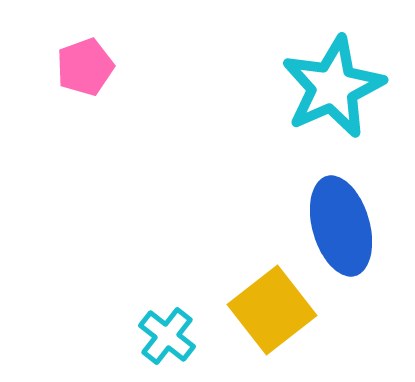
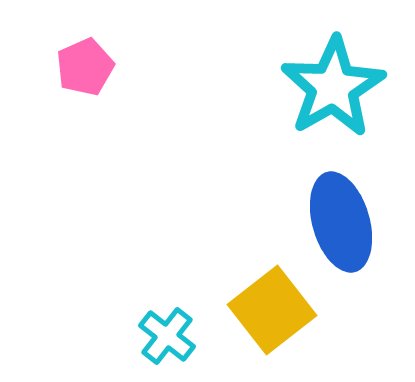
pink pentagon: rotated 4 degrees counterclockwise
cyan star: rotated 6 degrees counterclockwise
blue ellipse: moved 4 px up
